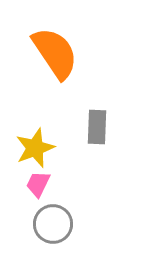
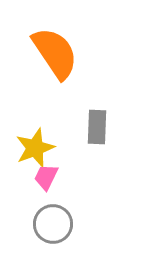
pink trapezoid: moved 8 px right, 7 px up
